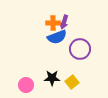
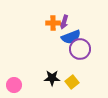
blue semicircle: moved 14 px right
pink circle: moved 12 px left
